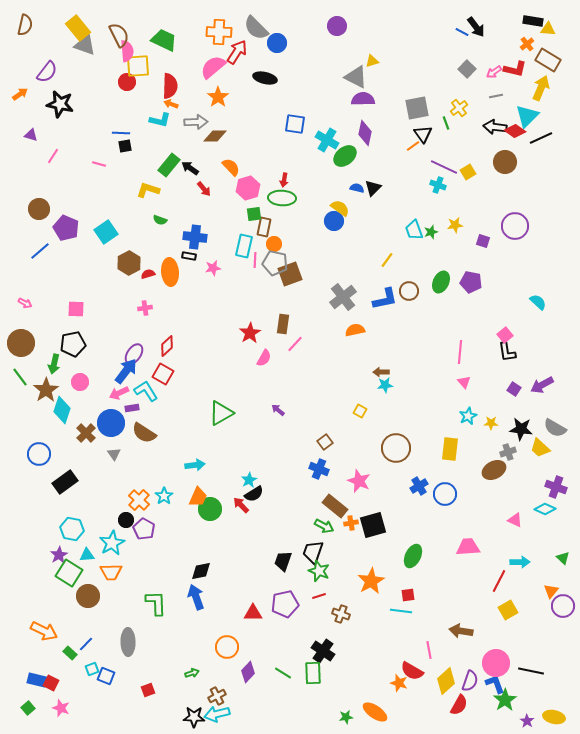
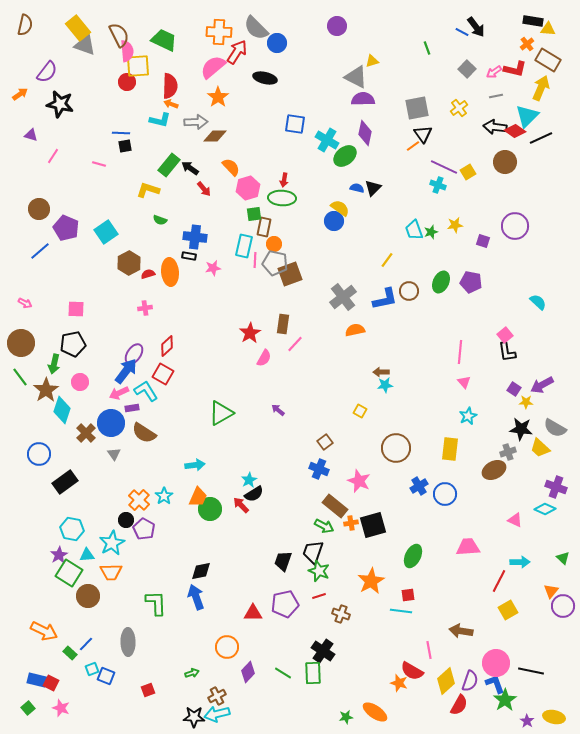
green line at (446, 123): moved 19 px left, 75 px up
yellow star at (491, 423): moved 35 px right, 21 px up
